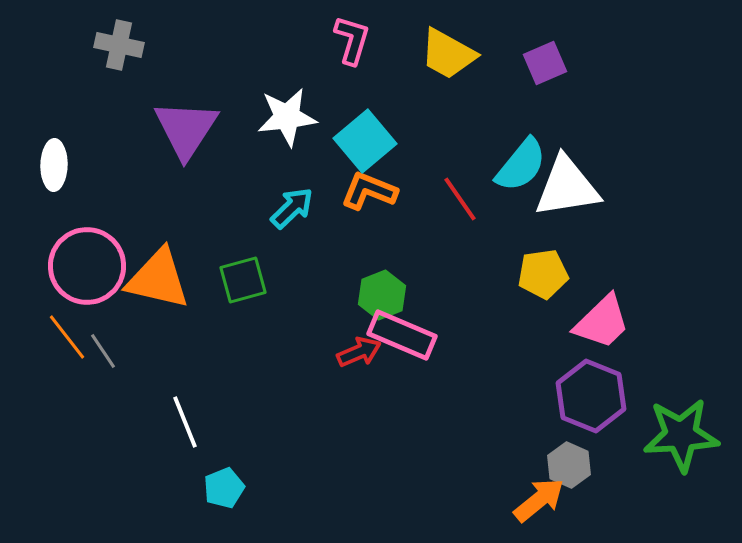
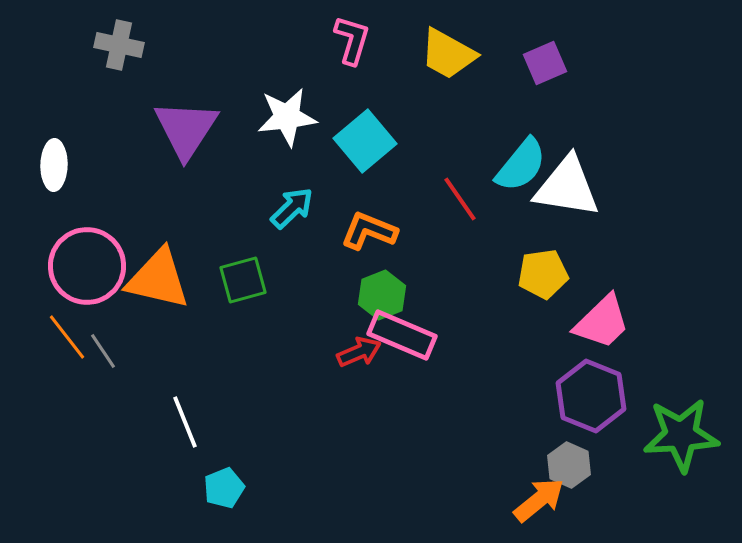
white triangle: rotated 18 degrees clockwise
orange L-shape: moved 40 px down
